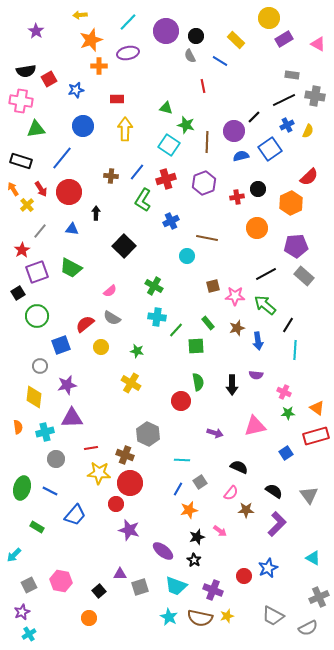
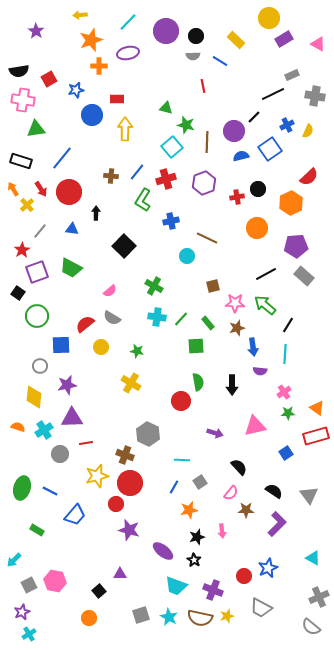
gray semicircle at (190, 56): moved 3 px right; rotated 64 degrees counterclockwise
black semicircle at (26, 71): moved 7 px left
gray rectangle at (292, 75): rotated 32 degrees counterclockwise
black line at (284, 100): moved 11 px left, 6 px up
pink cross at (21, 101): moved 2 px right, 1 px up
blue circle at (83, 126): moved 9 px right, 11 px up
cyan square at (169, 145): moved 3 px right, 2 px down; rotated 15 degrees clockwise
blue cross at (171, 221): rotated 14 degrees clockwise
brown line at (207, 238): rotated 15 degrees clockwise
black square at (18, 293): rotated 24 degrees counterclockwise
pink star at (235, 296): moved 7 px down
green line at (176, 330): moved 5 px right, 11 px up
blue arrow at (258, 341): moved 5 px left, 6 px down
blue square at (61, 345): rotated 18 degrees clockwise
cyan line at (295, 350): moved 10 px left, 4 px down
purple semicircle at (256, 375): moved 4 px right, 4 px up
pink cross at (284, 392): rotated 32 degrees clockwise
orange semicircle at (18, 427): rotated 64 degrees counterclockwise
cyan cross at (45, 432): moved 1 px left, 2 px up; rotated 18 degrees counterclockwise
red line at (91, 448): moved 5 px left, 5 px up
gray circle at (56, 459): moved 4 px right, 5 px up
black semicircle at (239, 467): rotated 24 degrees clockwise
yellow star at (99, 473): moved 2 px left, 3 px down; rotated 20 degrees counterclockwise
blue line at (178, 489): moved 4 px left, 2 px up
green rectangle at (37, 527): moved 3 px down
pink arrow at (220, 531): moved 2 px right; rotated 48 degrees clockwise
cyan arrow at (14, 555): moved 5 px down
pink hexagon at (61, 581): moved 6 px left
gray square at (140, 587): moved 1 px right, 28 px down
gray trapezoid at (273, 616): moved 12 px left, 8 px up
gray semicircle at (308, 628): moved 3 px right, 1 px up; rotated 66 degrees clockwise
